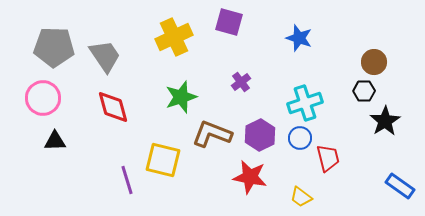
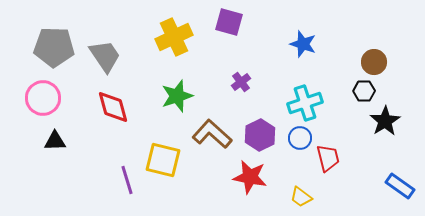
blue star: moved 4 px right, 6 px down
green star: moved 4 px left, 1 px up
brown L-shape: rotated 21 degrees clockwise
